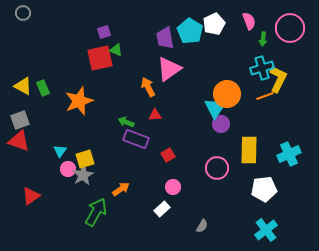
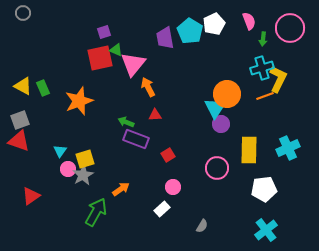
pink triangle at (169, 69): moved 36 px left, 5 px up; rotated 16 degrees counterclockwise
cyan cross at (289, 154): moved 1 px left, 6 px up
